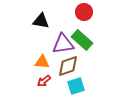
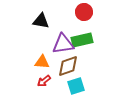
green rectangle: rotated 55 degrees counterclockwise
